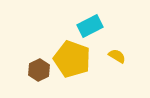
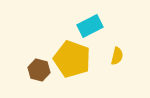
yellow semicircle: rotated 72 degrees clockwise
brown hexagon: rotated 20 degrees counterclockwise
